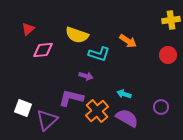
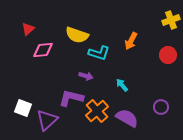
yellow cross: rotated 12 degrees counterclockwise
orange arrow: moved 3 px right; rotated 84 degrees clockwise
cyan L-shape: moved 1 px up
cyan arrow: moved 2 px left, 9 px up; rotated 32 degrees clockwise
